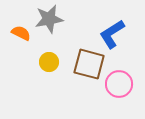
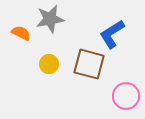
gray star: moved 1 px right
yellow circle: moved 2 px down
pink circle: moved 7 px right, 12 px down
